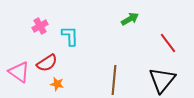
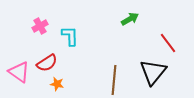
black triangle: moved 9 px left, 8 px up
